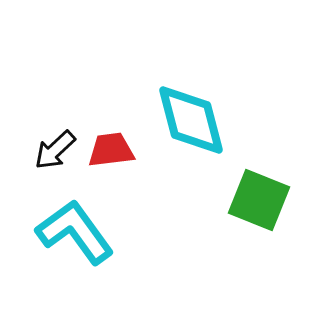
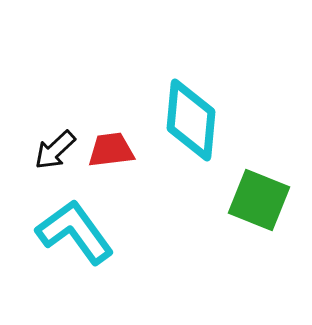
cyan diamond: rotated 20 degrees clockwise
